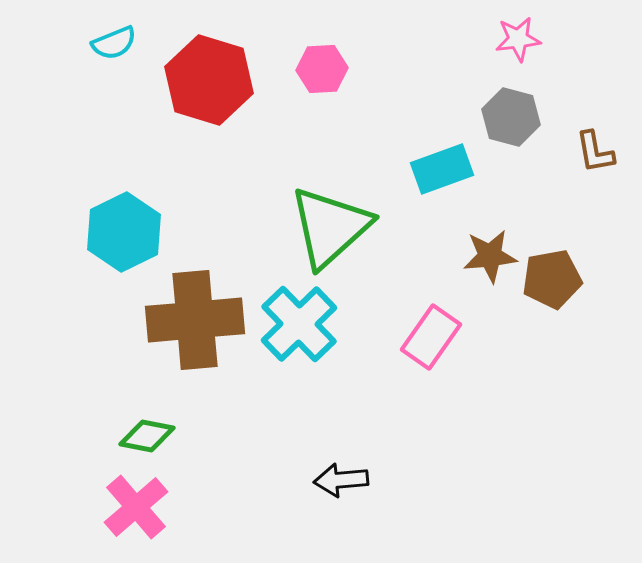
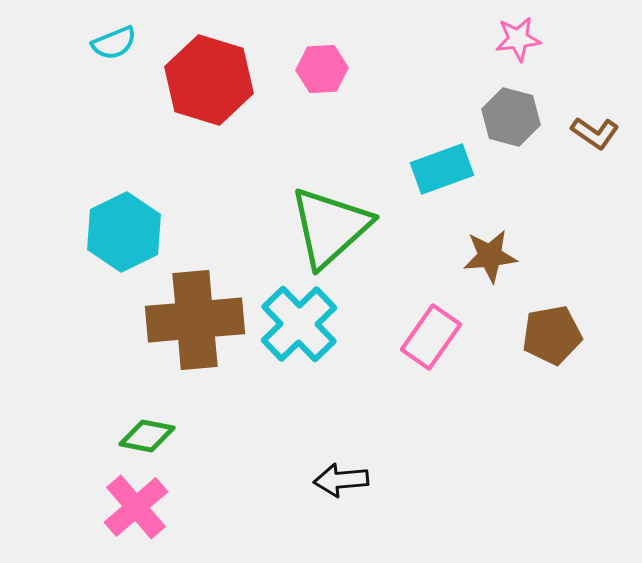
brown L-shape: moved 19 px up; rotated 45 degrees counterclockwise
brown pentagon: moved 56 px down
